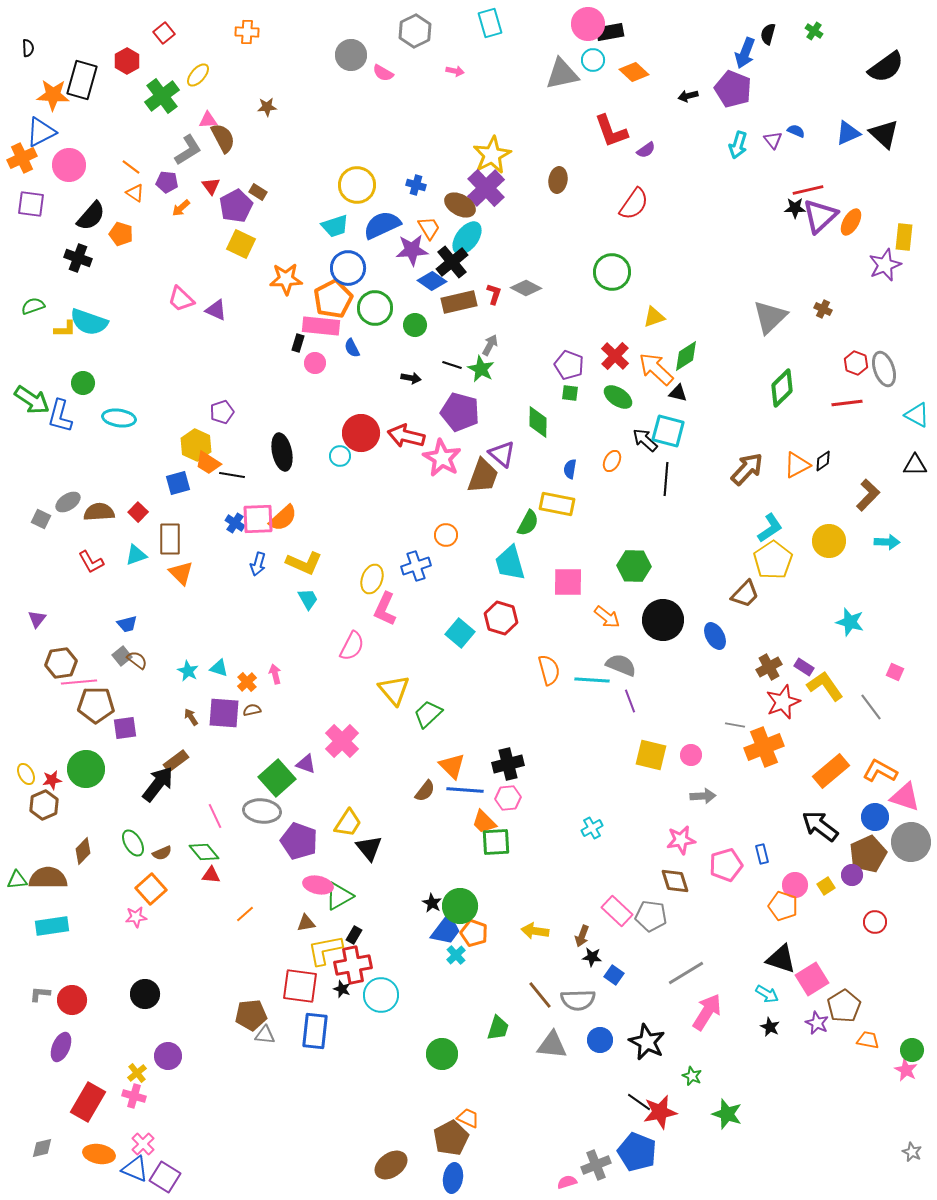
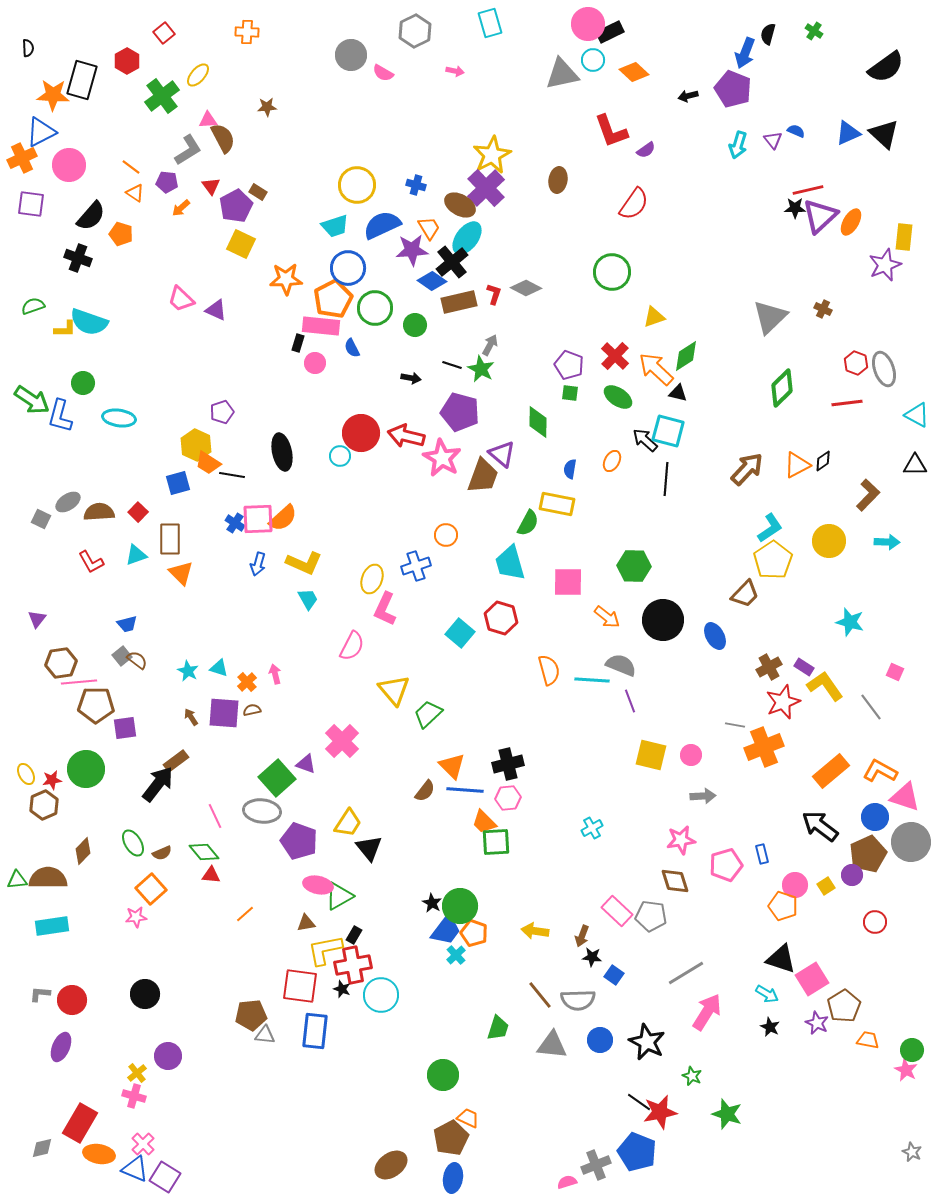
black rectangle at (610, 32): rotated 16 degrees counterclockwise
green circle at (442, 1054): moved 1 px right, 21 px down
red rectangle at (88, 1102): moved 8 px left, 21 px down
